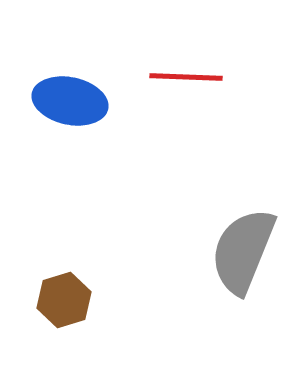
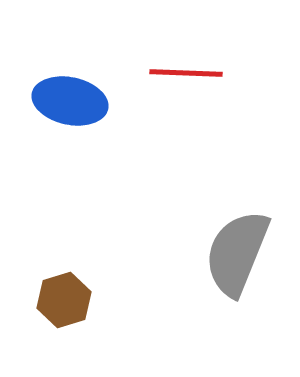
red line: moved 4 px up
gray semicircle: moved 6 px left, 2 px down
